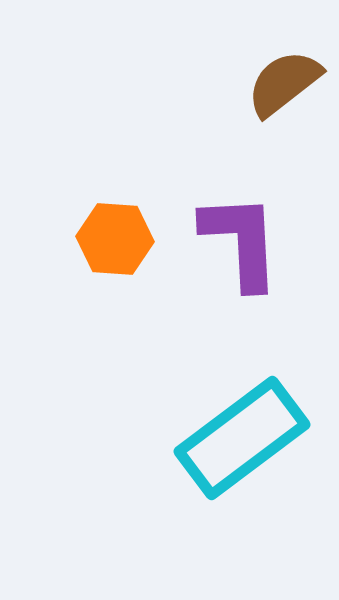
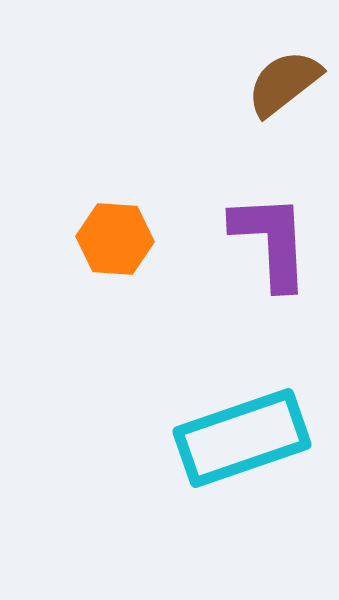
purple L-shape: moved 30 px right
cyan rectangle: rotated 18 degrees clockwise
